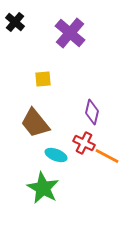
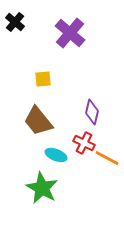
brown trapezoid: moved 3 px right, 2 px up
orange line: moved 2 px down
green star: moved 1 px left
